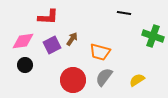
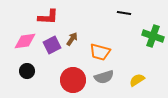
pink diamond: moved 2 px right
black circle: moved 2 px right, 6 px down
gray semicircle: rotated 144 degrees counterclockwise
